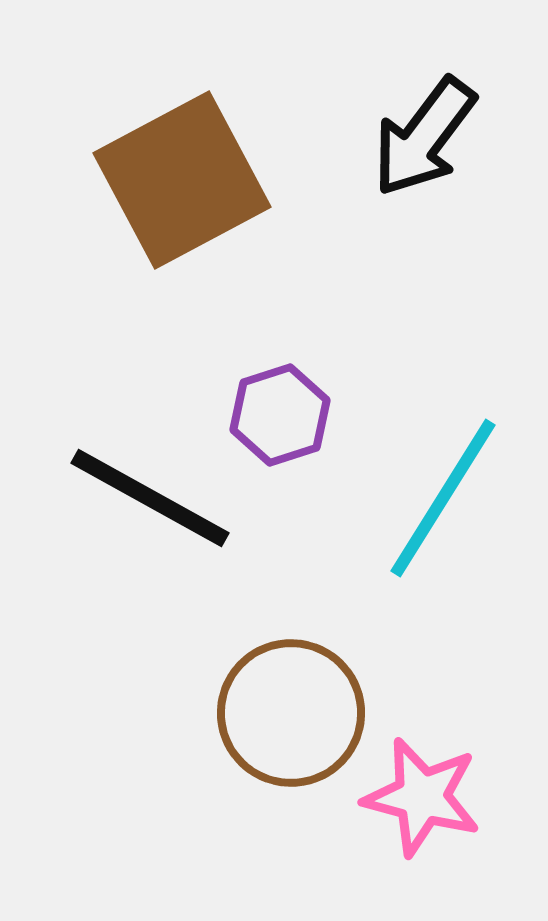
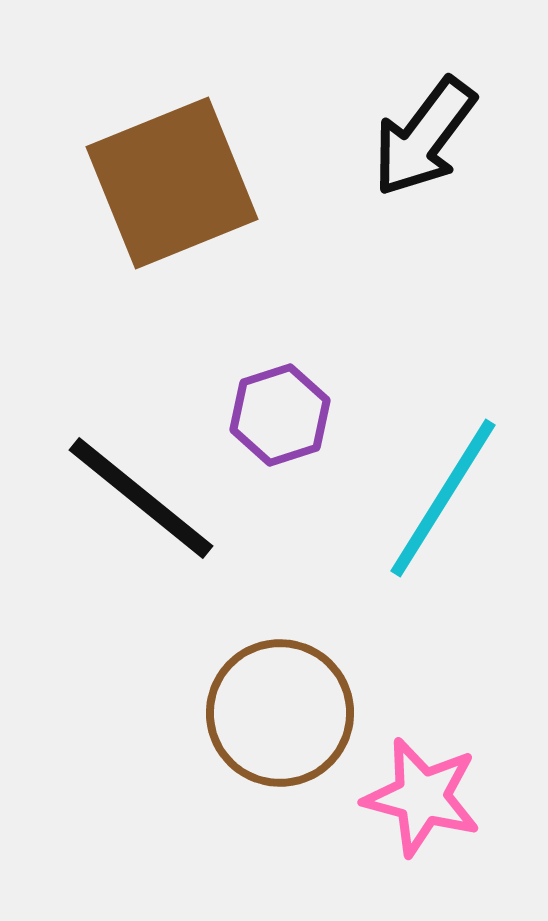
brown square: moved 10 px left, 3 px down; rotated 6 degrees clockwise
black line: moved 9 px left; rotated 10 degrees clockwise
brown circle: moved 11 px left
